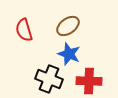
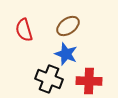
blue star: moved 3 px left
